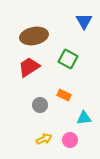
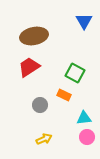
green square: moved 7 px right, 14 px down
pink circle: moved 17 px right, 3 px up
